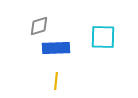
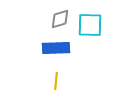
gray diamond: moved 21 px right, 7 px up
cyan square: moved 13 px left, 12 px up
